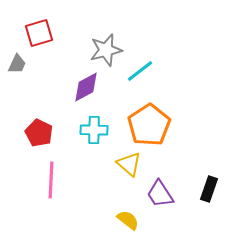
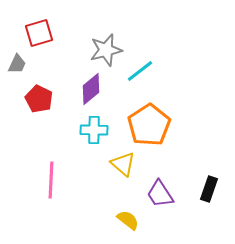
purple diamond: moved 5 px right, 2 px down; rotated 12 degrees counterclockwise
red pentagon: moved 34 px up
yellow triangle: moved 6 px left
